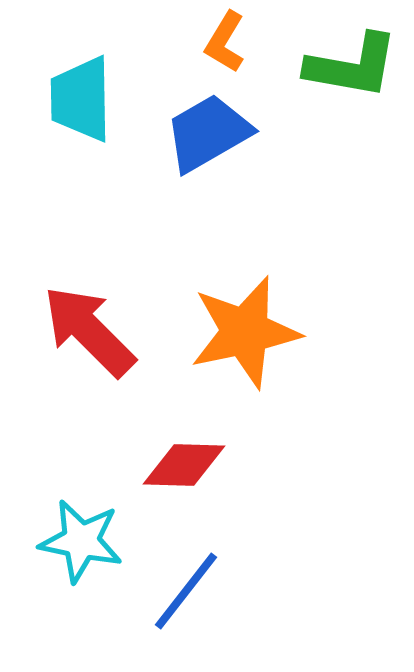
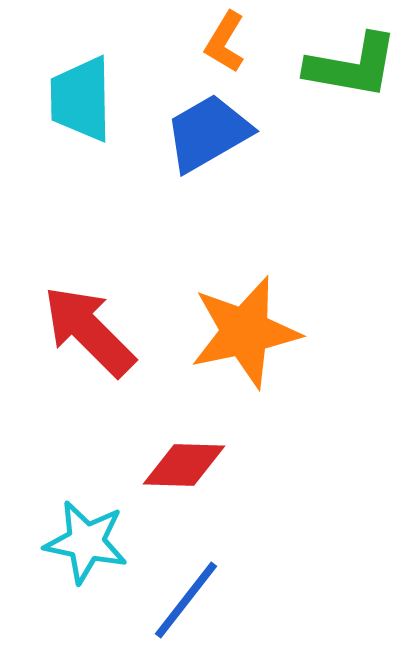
cyan star: moved 5 px right, 1 px down
blue line: moved 9 px down
